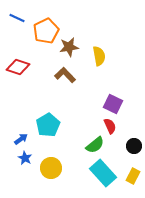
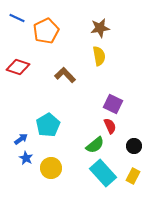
brown star: moved 31 px right, 19 px up
blue star: moved 1 px right
